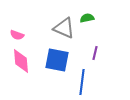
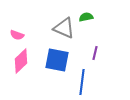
green semicircle: moved 1 px left, 1 px up
pink diamond: rotated 50 degrees clockwise
